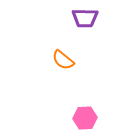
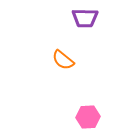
pink hexagon: moved 3 px right, 1 px up
